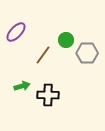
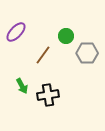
green circle: moved 4 px up
green arrow: rotated 77 degrees clockwise
black cross: rotated 10 degrees counterclockwise
